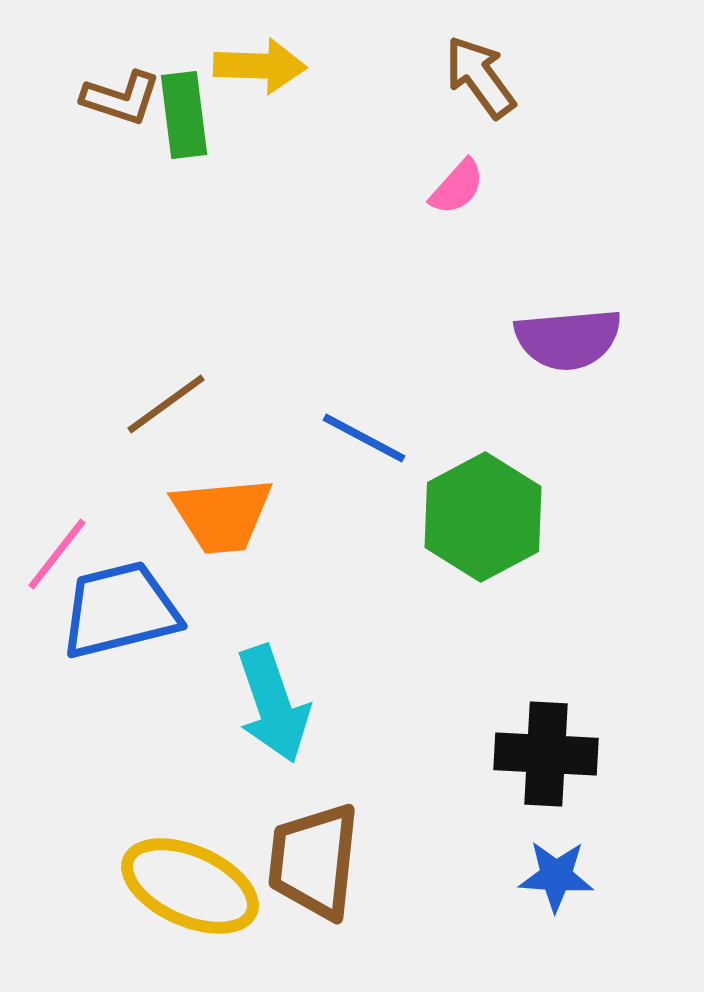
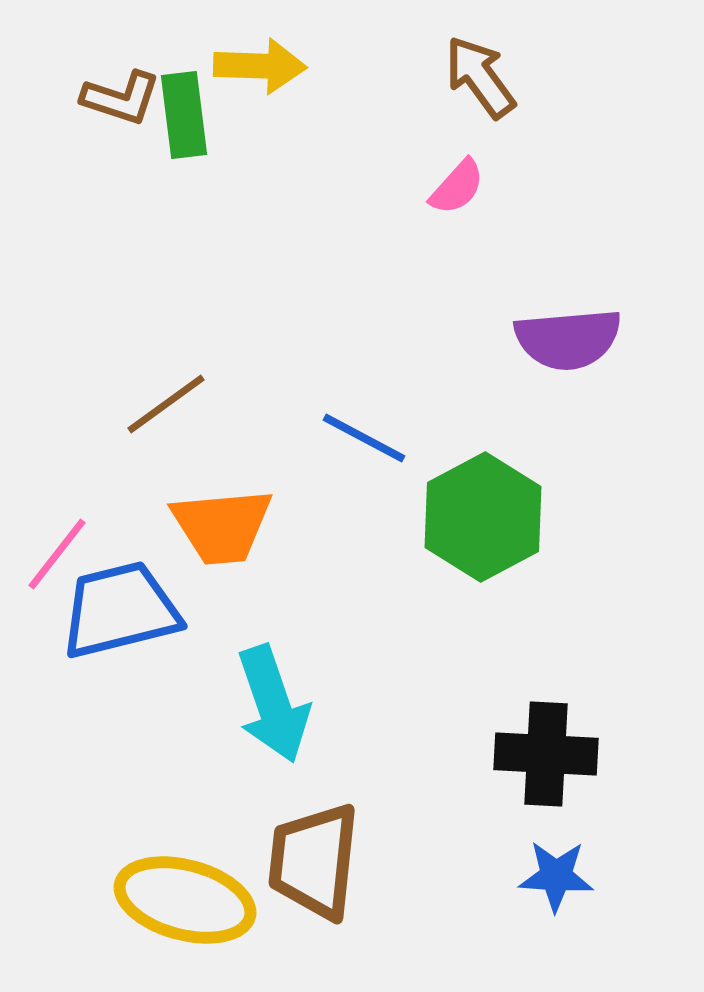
orange trapezoid: moved 11 px down
yellow ellipse: moved 5 px left, 14 px down; rotated 9 degrees counterclockwise
